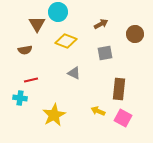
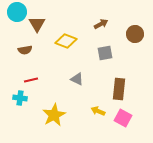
cyan circle: moved 41 px left
gray triangle: moved 3 px right, 6 px down
